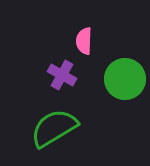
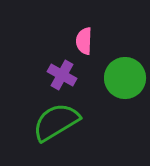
green circle: moved 1 px up
green semicircle: moved 2 px right, 6 px up
